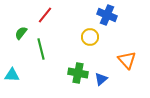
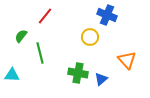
red line: moved 1 px down
green semicircle: moved 3 px down
green line: moved 1 px left, 4 px down
